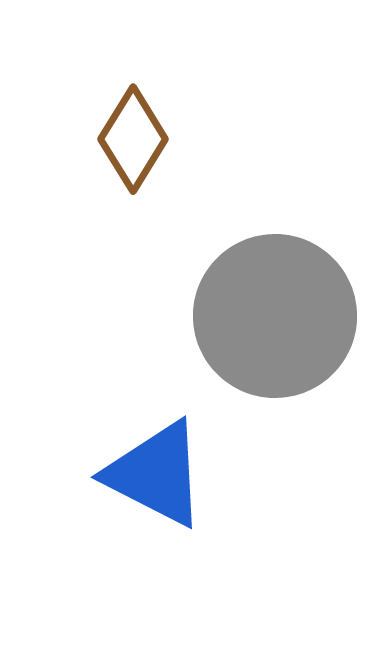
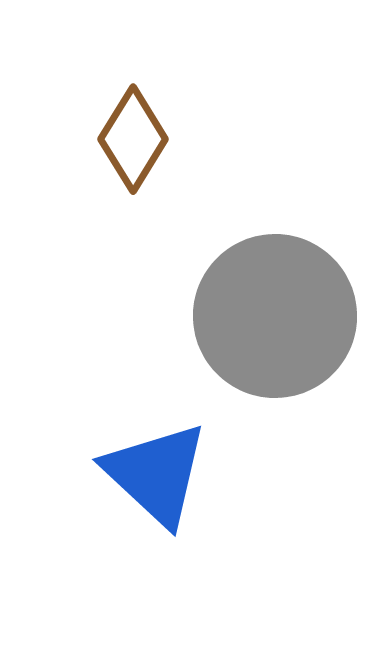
blue triangle: rotated 16 degrees clockwise
